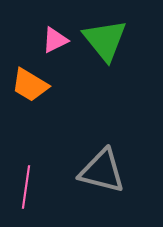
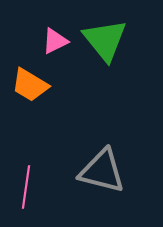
pink triangle: moved 1 px down
